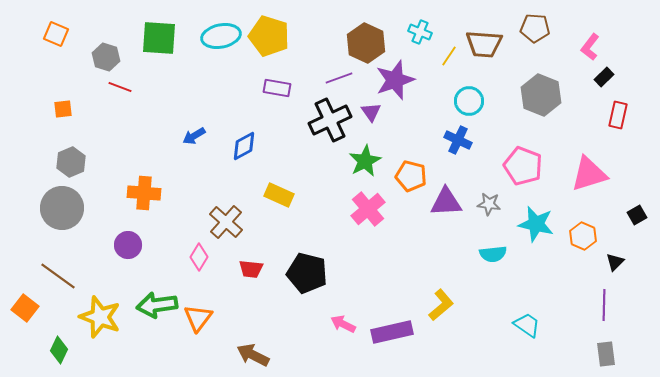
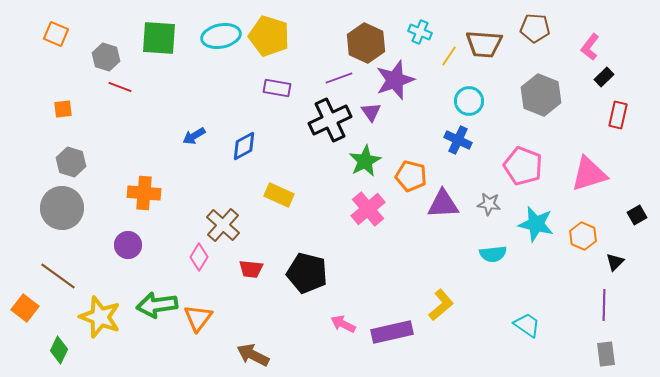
gray hexagon at (71, 162): rotated 20 degrees counterclockwise
purple triangle at (446, 202): moved 3 px left, 2 px down
brown cross at (226, 222): moved 3 px left, 3 px down
